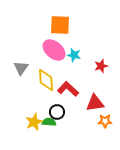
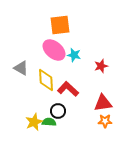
orange square: rotated 10 degrees counterclockwise
gray triangle: rotated 35 degrees counterclockwise
red triangle: moved 8 px right
black circle: moved 1 px right, 1 px up
